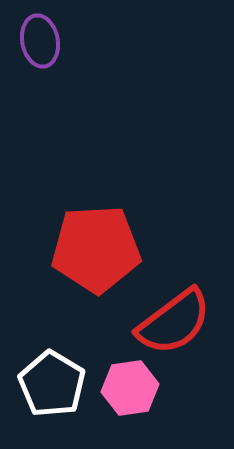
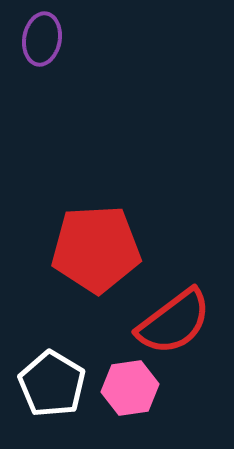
purple ellipse: moved 2 px right, 2 px up; rotated 21 degrees clockwise
